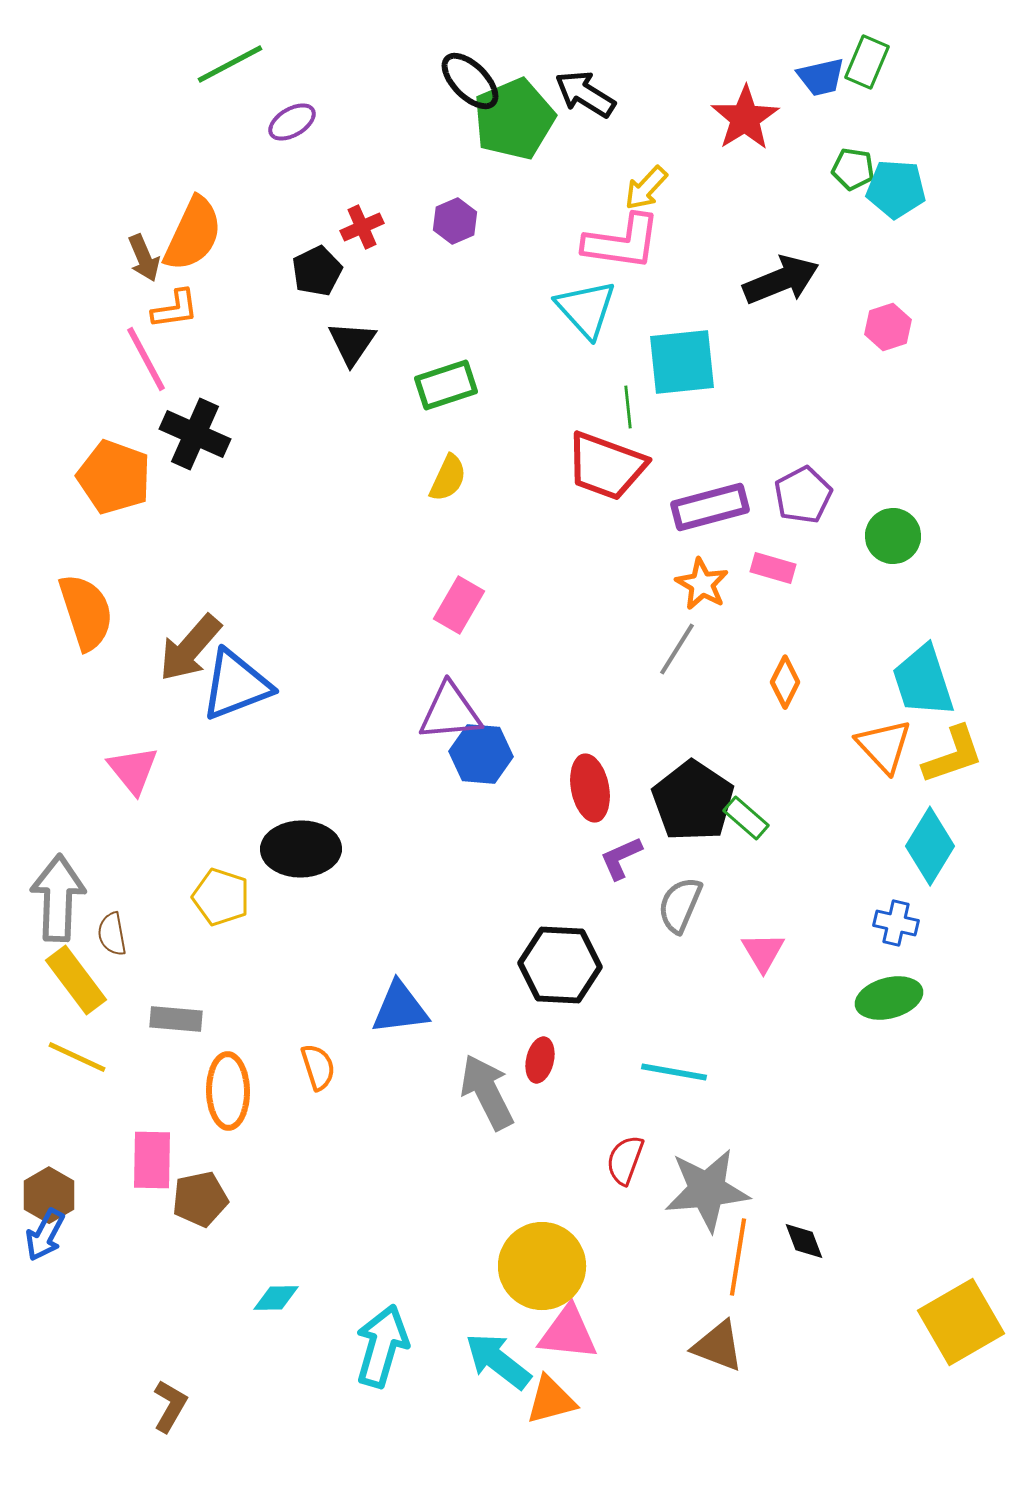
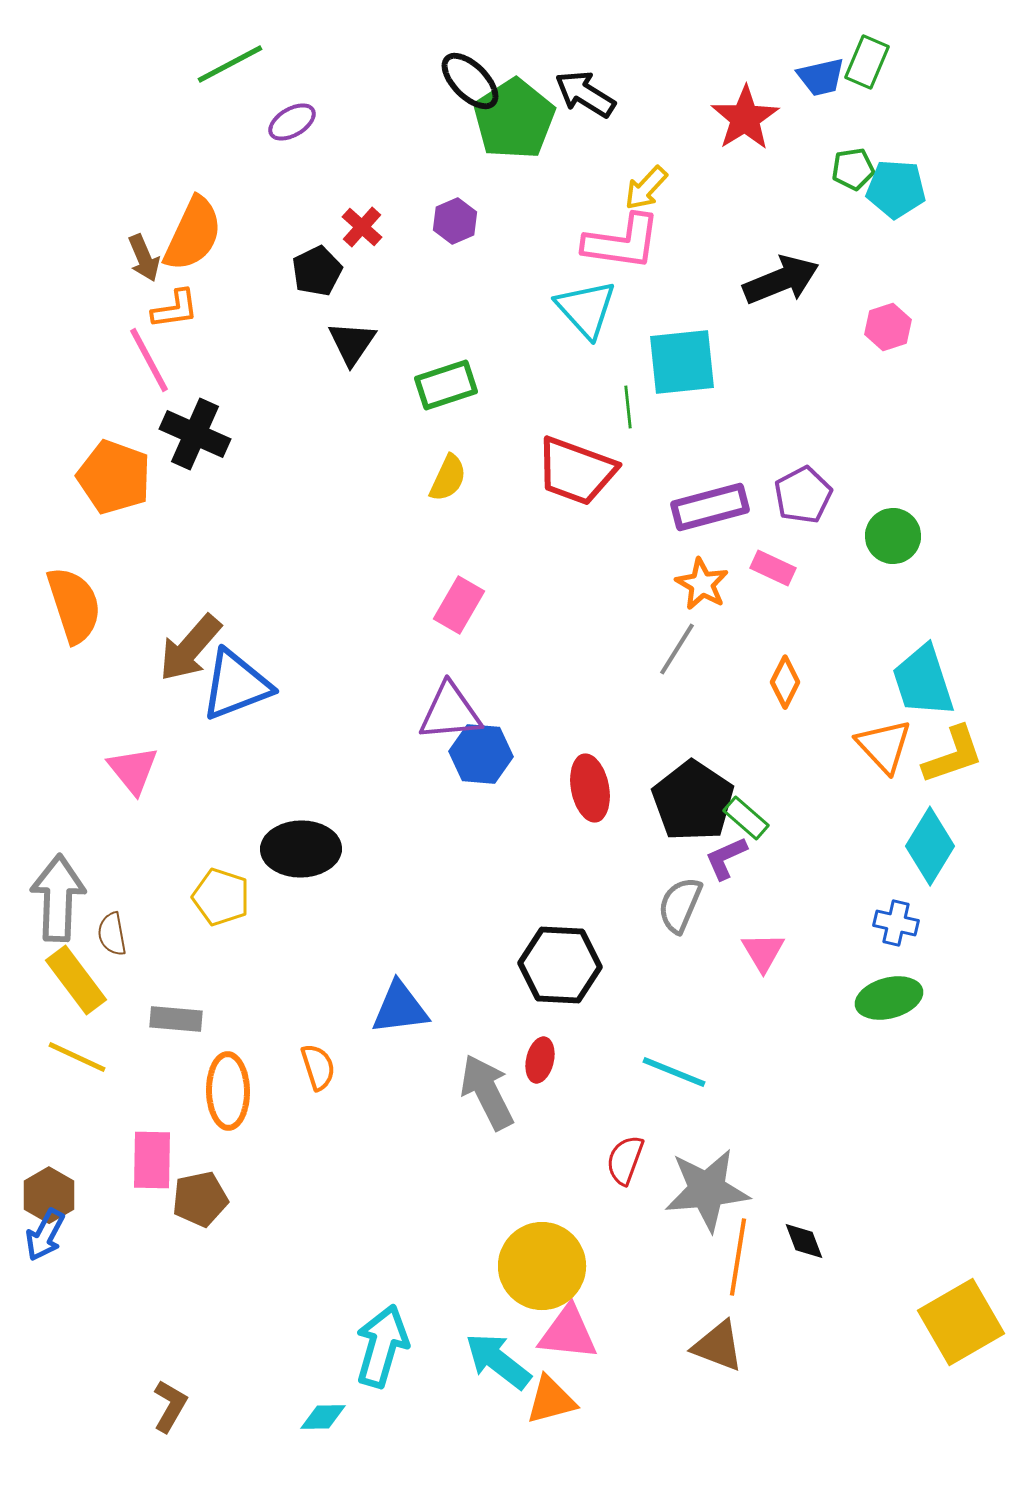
green pentagon at (514, 119): rotated 10 degrees counterclockwise
green pentagon at (853, 169): rotated 18 degrees counterclockwise
red cross at (362, 227): rotated 24 degrees counterclockwise
pink line at (146, 359): moved 3 px right, 1 px down
red trapezoid at (606, 466): moved 30 px left, 5 px down
pink rectangle at (773, 568): rotated 9 degrees clockwise
orange semicircle at (86, 612): moved 12 px left, 7 px up
purple L-shape at (621, 858): moved 105 px right
cyan line at (674, 1072): rotated 12 degrees clockwise
cyan diamond at (276, 1298): moved 47 px right, 119 px down
